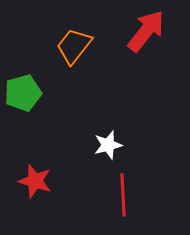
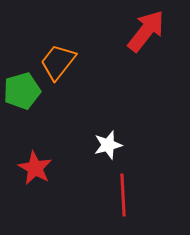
orange trapezoid: moved 16 px left, 16 px down
green pentagon: moved 1 px left, 2 px up
red star: moved 13 px up; rotated 12 degrees clockwise
